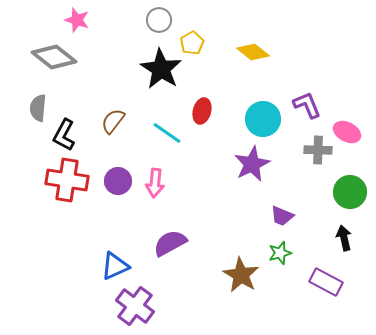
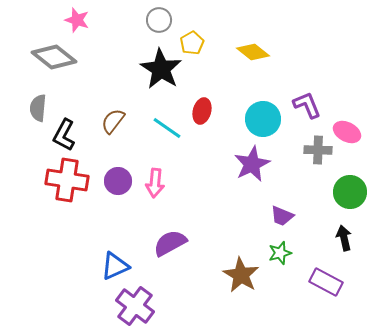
cyan line: moved 5 px up
